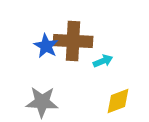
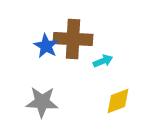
brown cross: moved 2 px up
